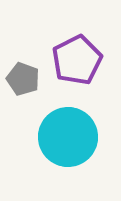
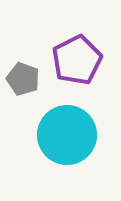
cyan circle: moved 1 px left, 2 px up
